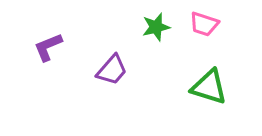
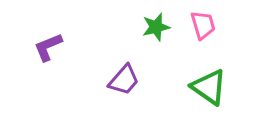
pink trapezoid: moved 1 px left, 1 px down; rotated 124 degrees counterclockwise
purple trapezoid: moved 12 px right, 10 px down
green triangle: rotated 18 degrees clockwise
